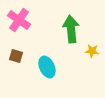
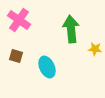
yellow star: moved 3 px right, 2 px up
